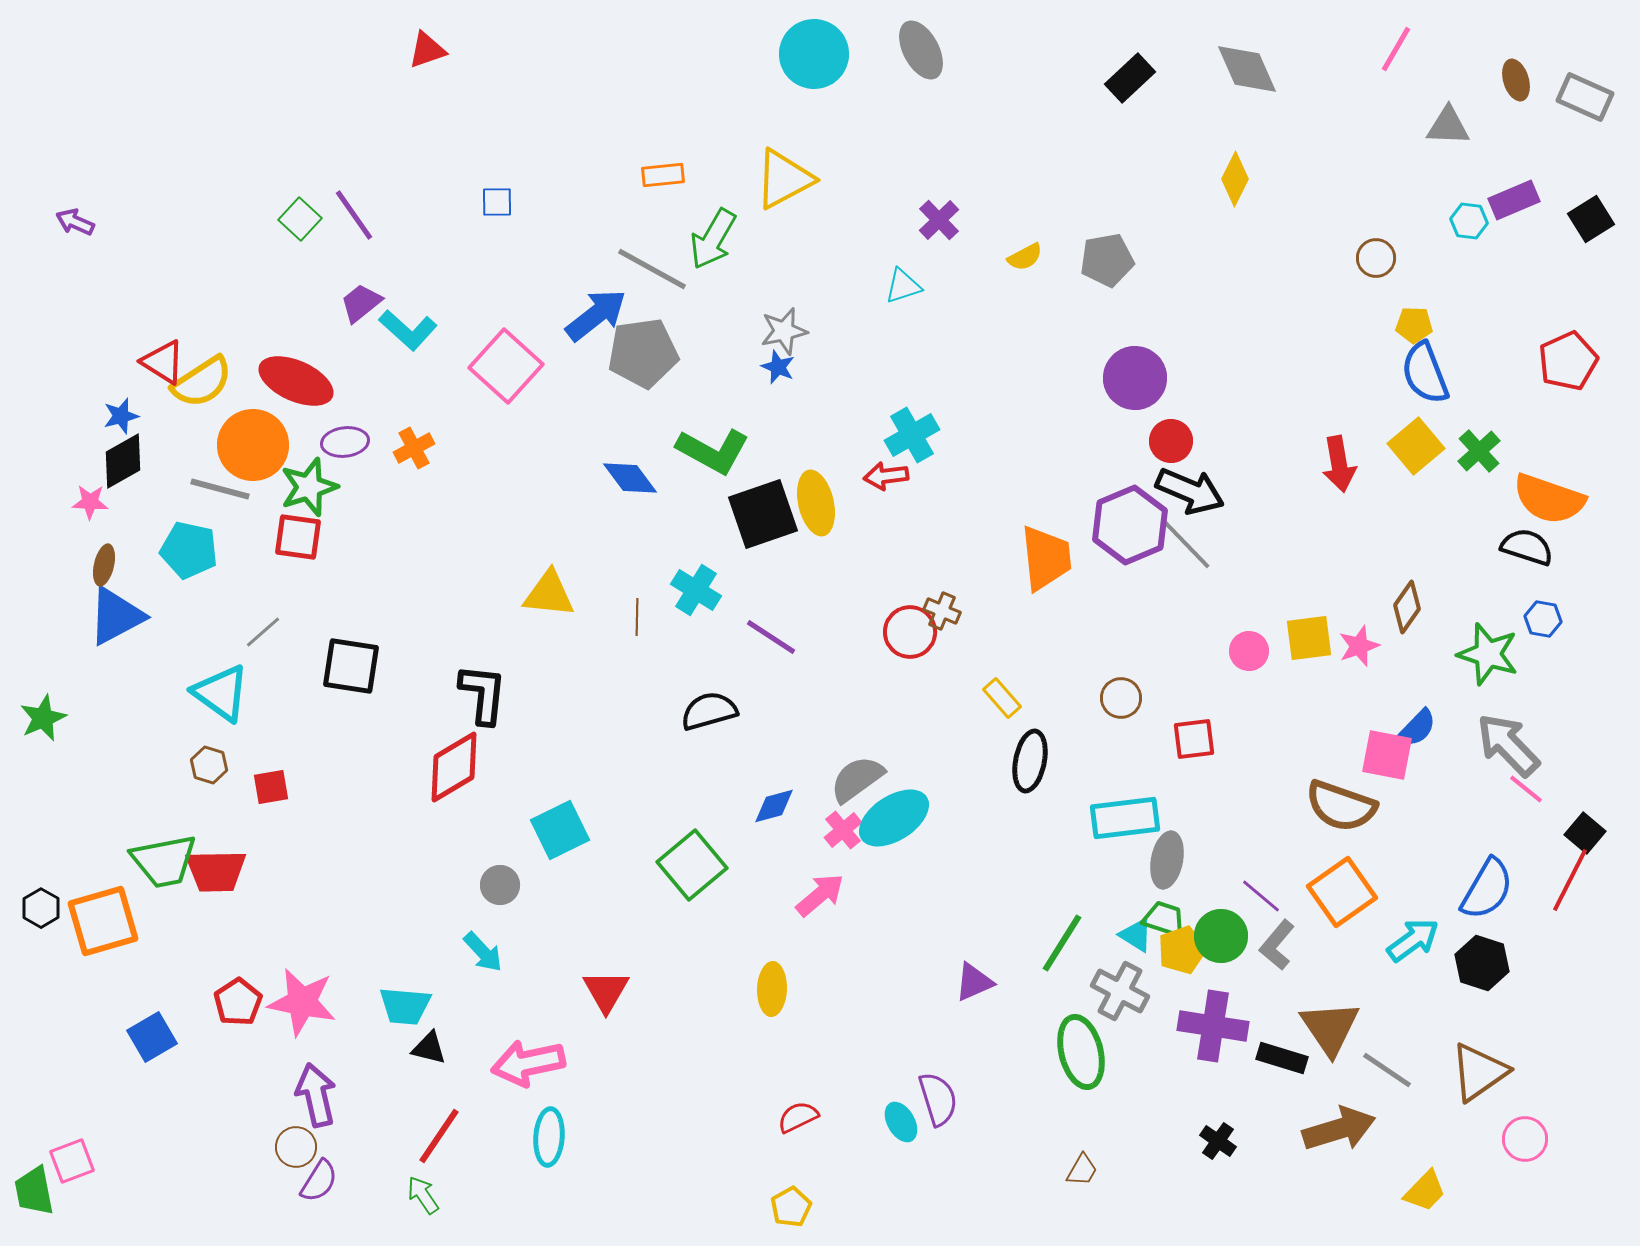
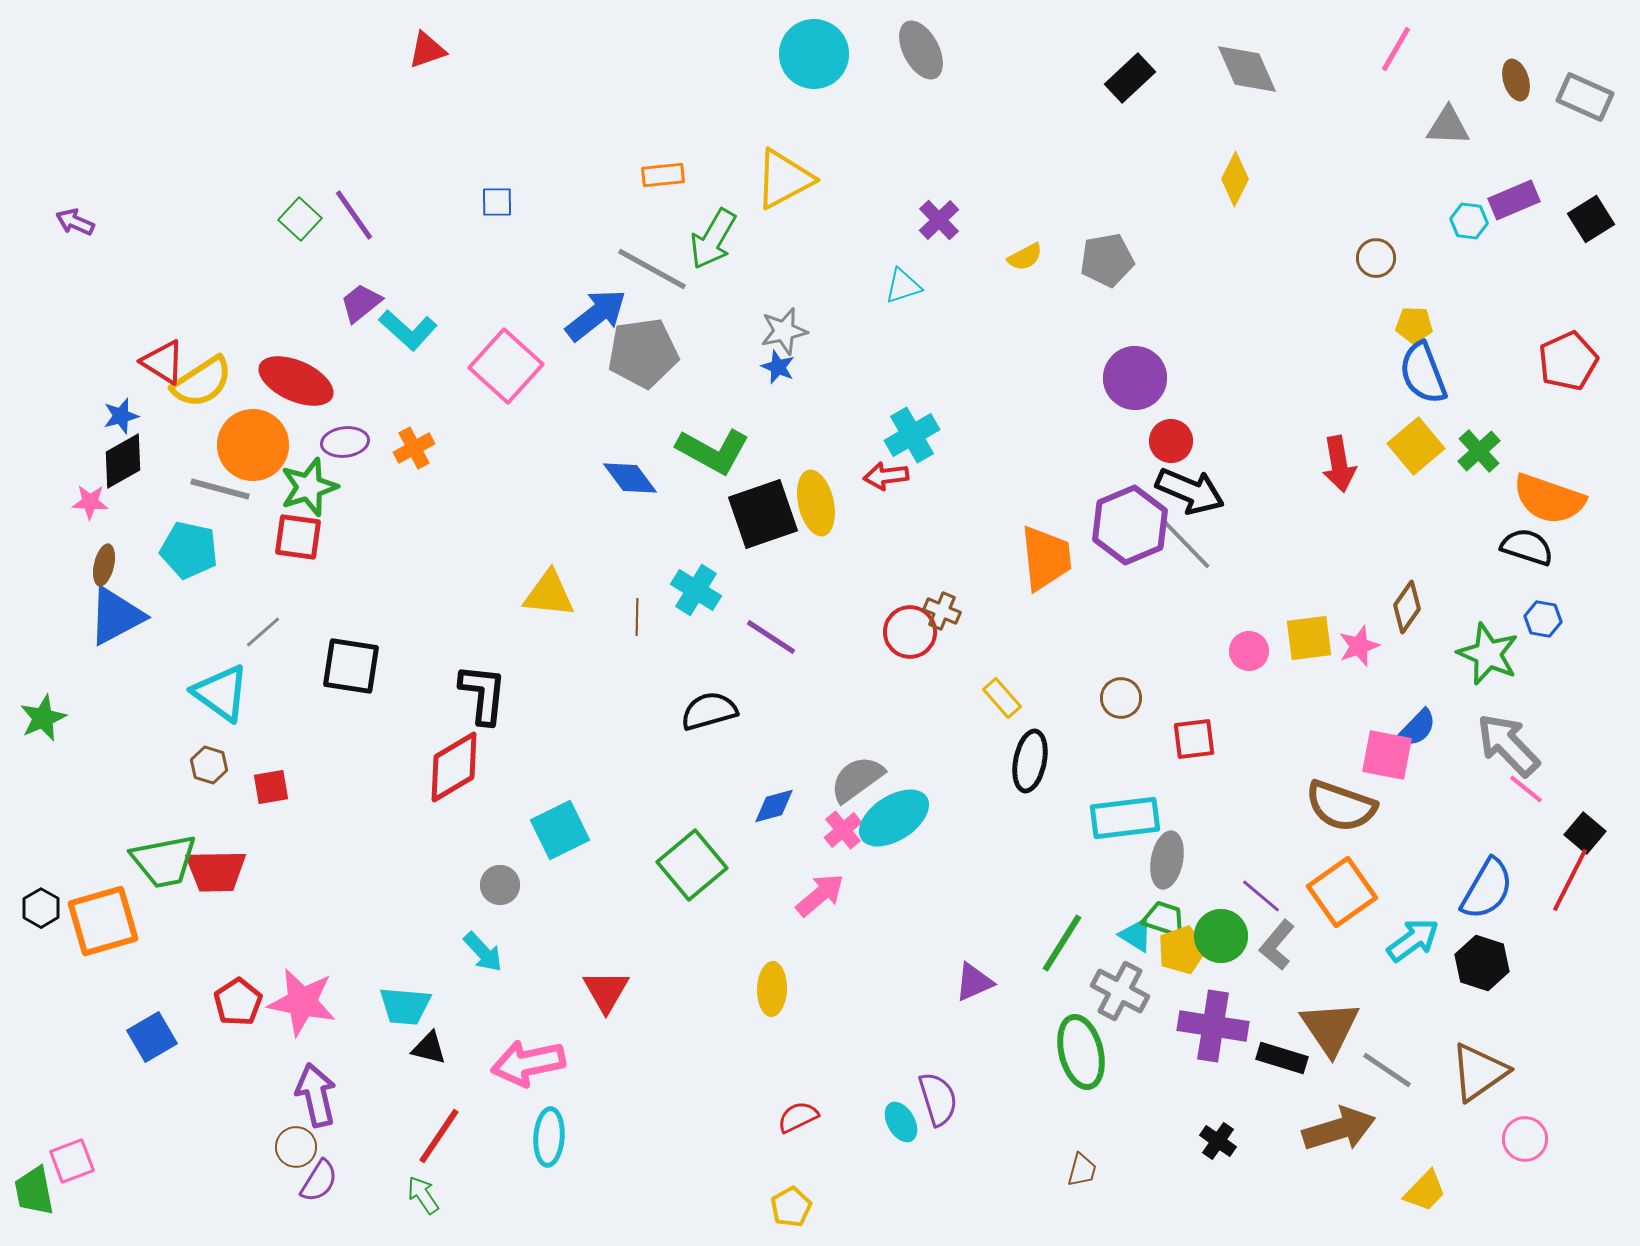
blue semicircle at (1425, 373): moved 2 px left
green star at (1488, 654): rotated 6 degrees clockwise
brown trapezoid at (1082, 1170): rotated 15 degrees counterclockwise
